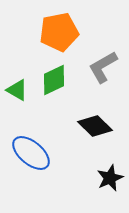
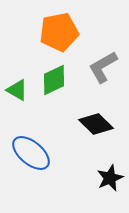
black diamond: moved 1 px right, 2 px up
